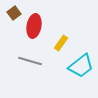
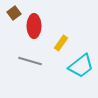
red ellipse: rotated 10 degrees counterclockwise
